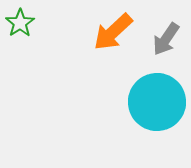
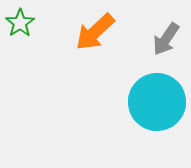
orange arrow: moved 18 px left
